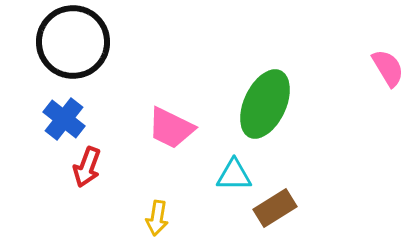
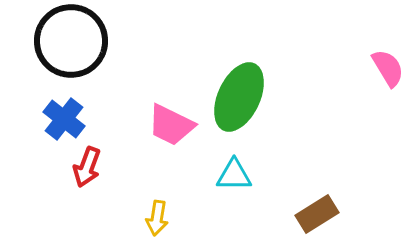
black circle: moved 2 px left, 1 px up
green ellipse: moved 26 px left, 7 px up
pink trapezoid: moved 3 px up
brown rectangle: moved 42 px right, 6 px down
